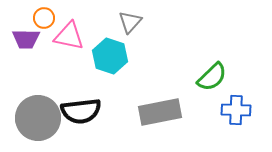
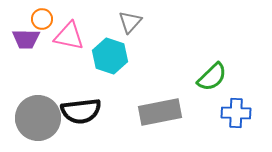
orange circle: moved 2 px left, 1 px down
blue cross: moved 3 px down
